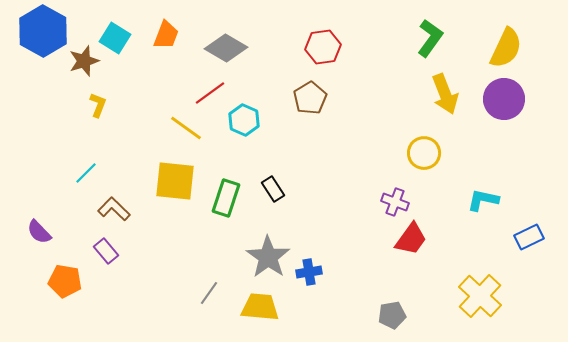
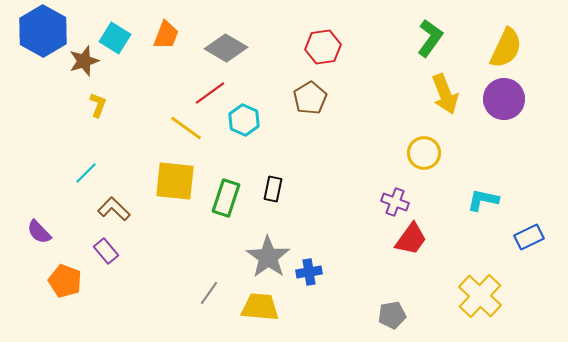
black rectangle: rotated 45 degrees clockwise
orange pentagon: rotated 12 degrees clockwise
